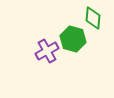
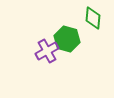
green hexagon: moved 6 px left
